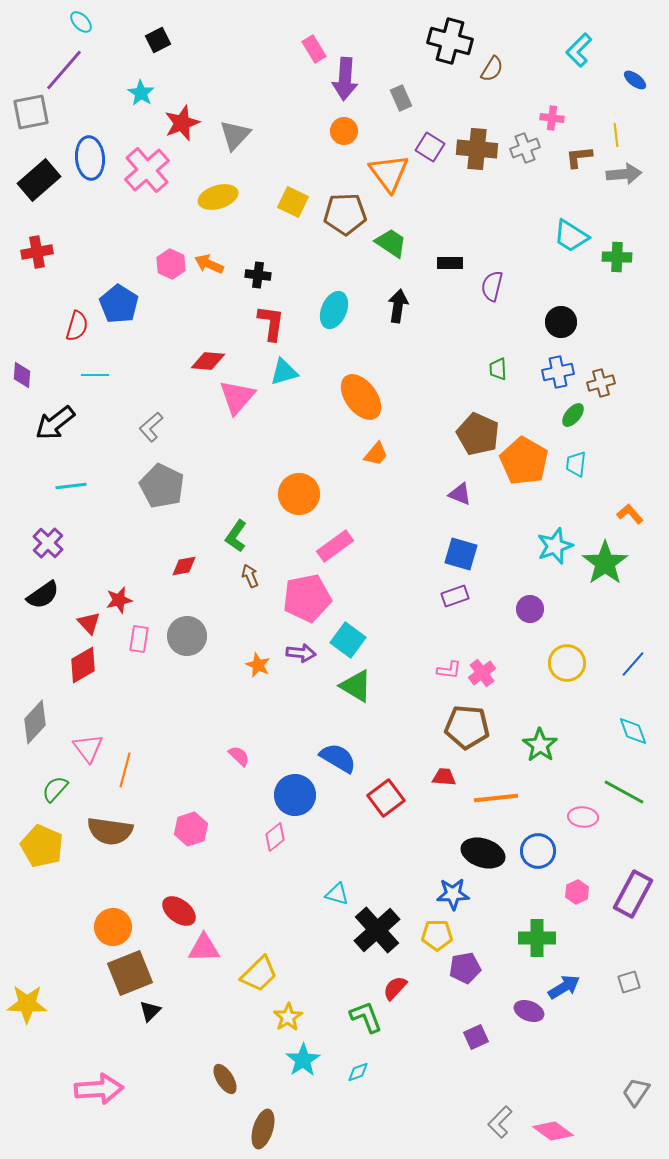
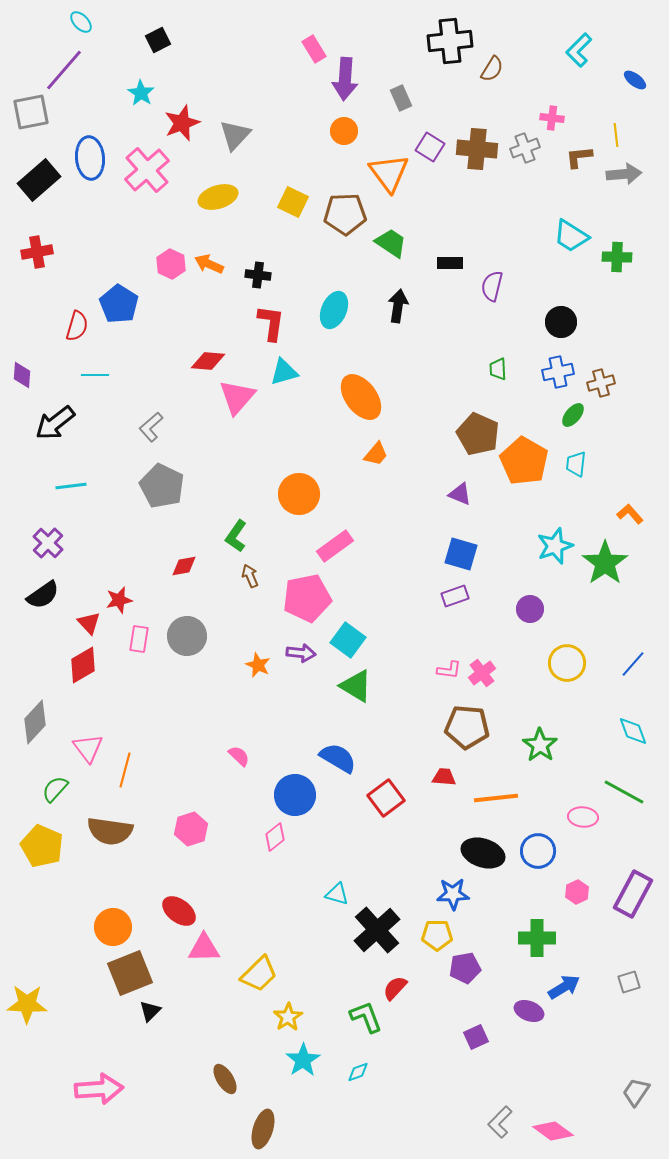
black cross at (450, 41): rotated 21 degrees counterclockwise
